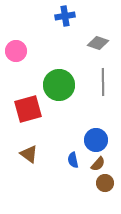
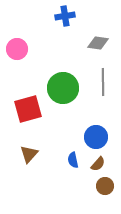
gray diamond: rotated 10 degrees counterclockwise
pink circle: moved 1 px right, 2 px up
green circle: moved 4 px right, 3 px down
blue circle: moved 3 px up
brown triangle: rotated 36 degrees clockwise
brown circle: moved 3 px down
